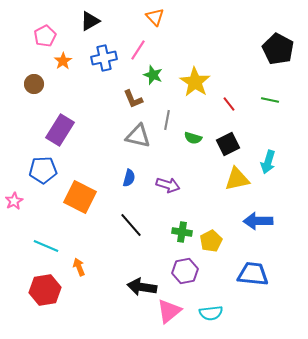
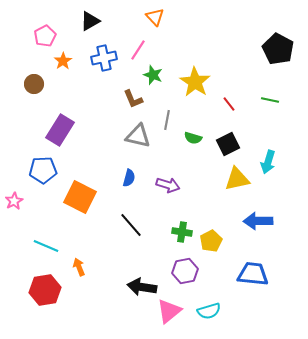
cyan semicircle: moved 2 px left, 2 px up; rotated 10 degrees counterclockwise
